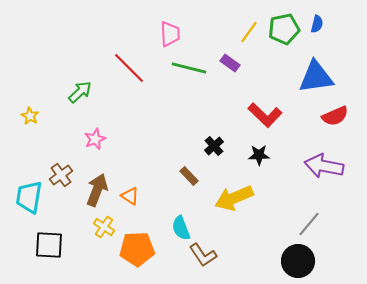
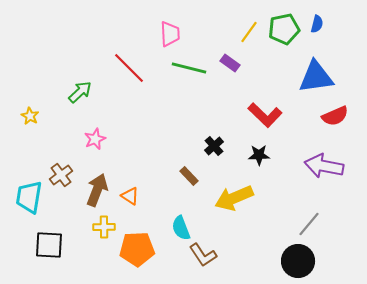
yellow cross: rotated 35 degrees counterclockwise
